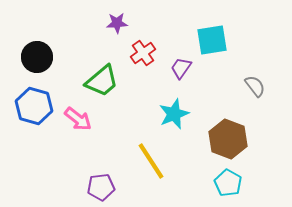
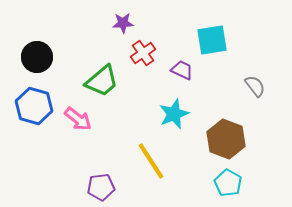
purple star: moved 6 px right
purple trapezoid: moved 1 px right, 2 px down; rotated 80 degrees clockwise
brown hexagon: moved 2 px left
